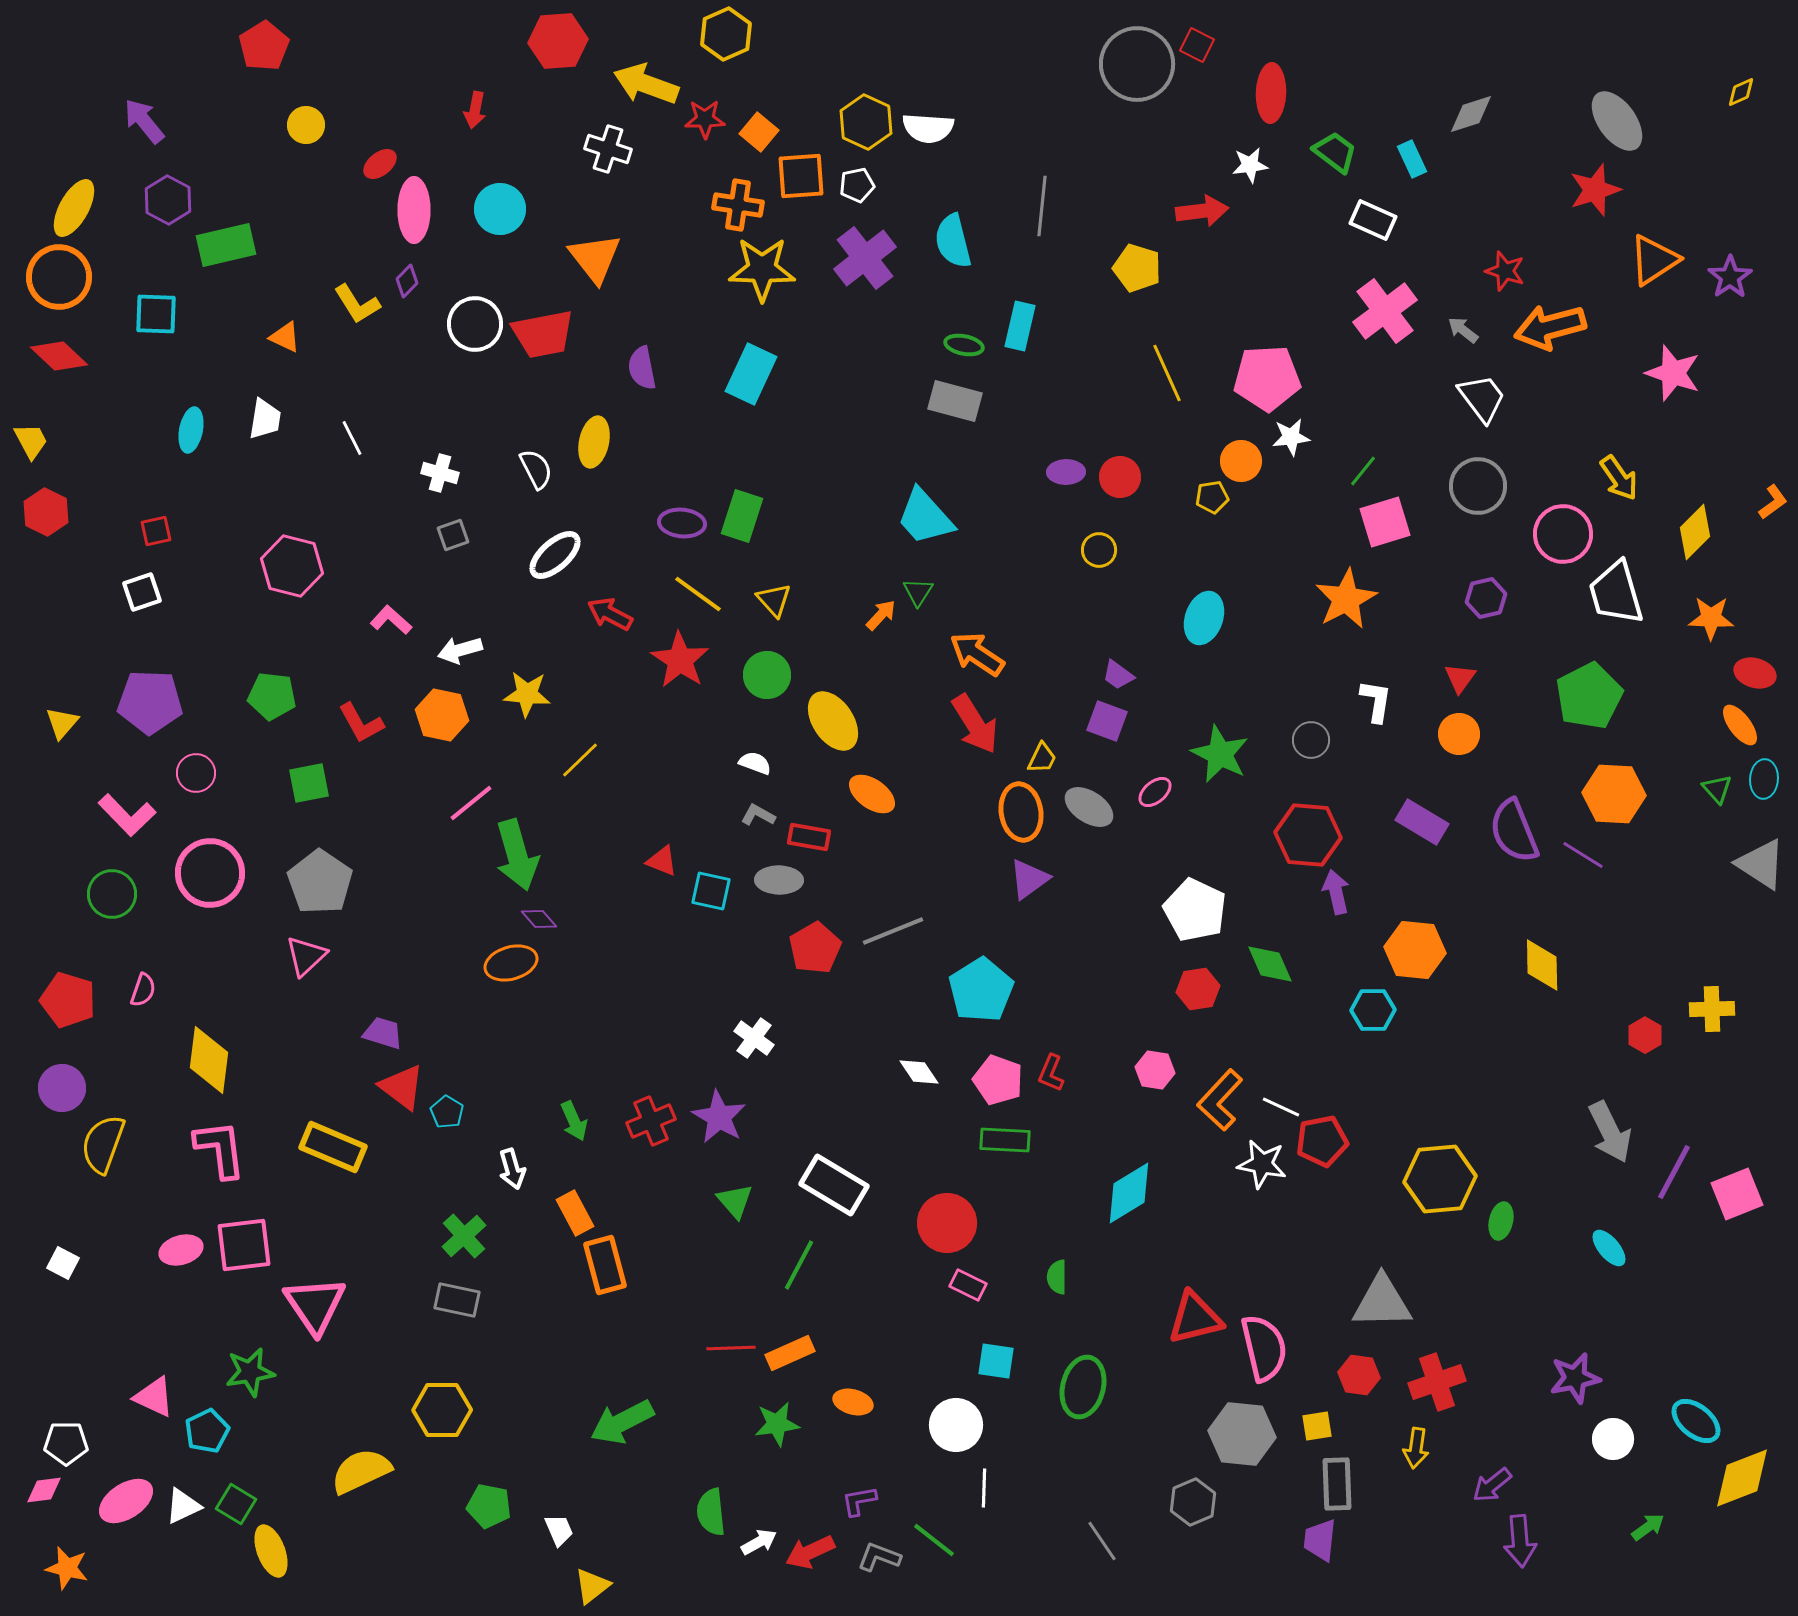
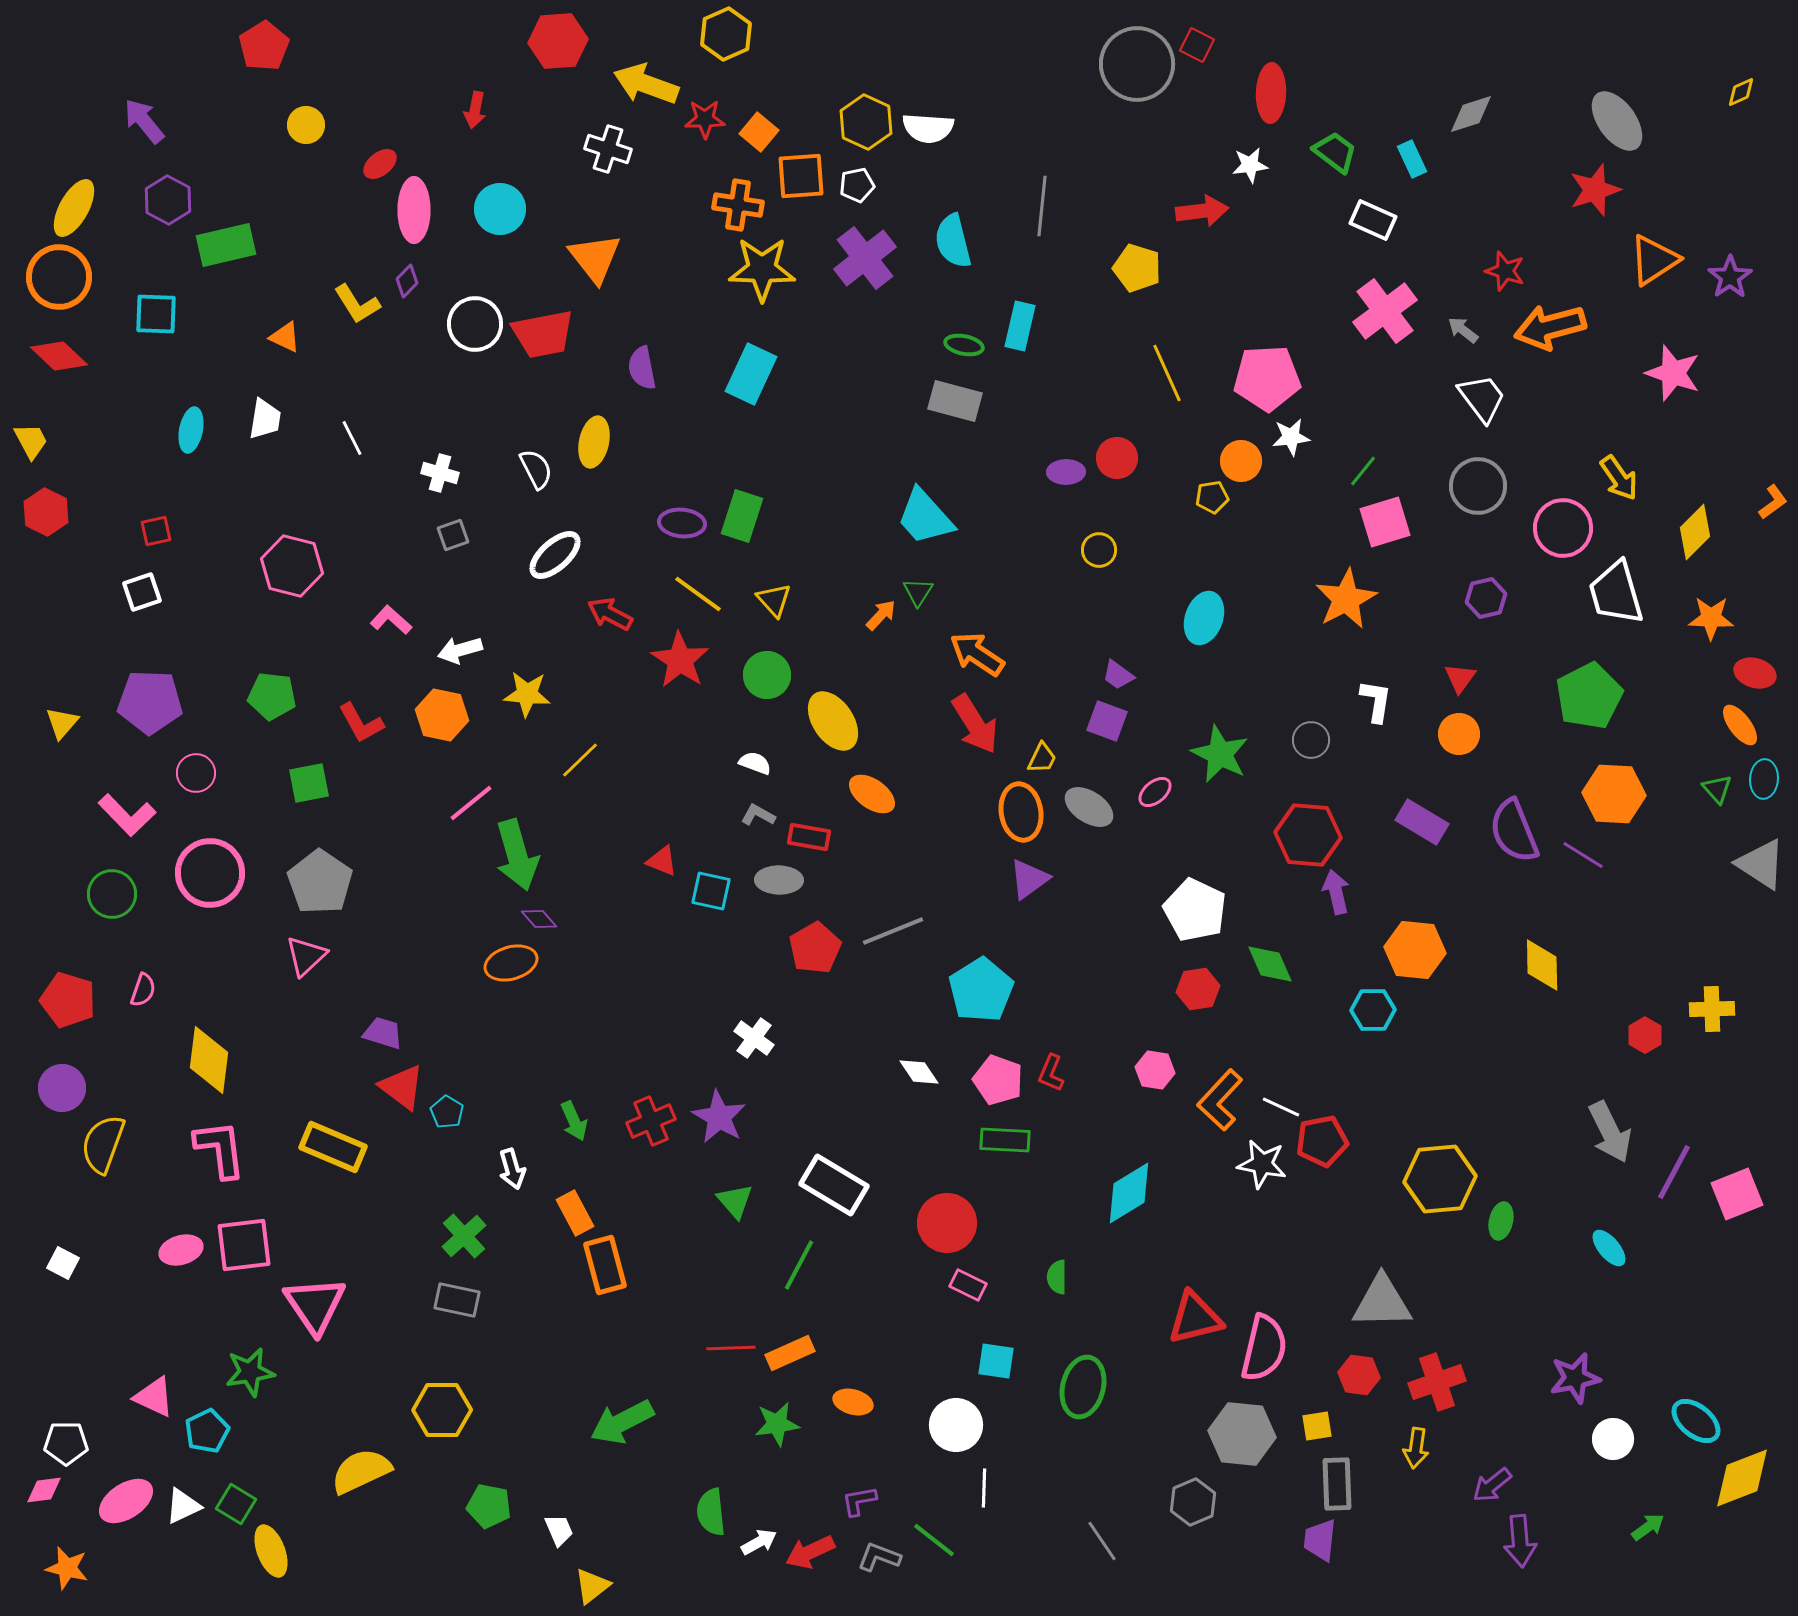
red circle at (1120, 477): moved 3 px left, 19 px up
pink circle at (1563, 534): moved 6 px up
pink semicircle at (1264, 1348): rotated 26 degrees clockwise
